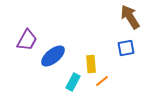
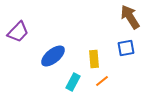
purple trapezoid: moved 9 px left, 8 px up; rotated 15 degrees clockwise
yellow rectangle: moved 3 px right, 5 px up
